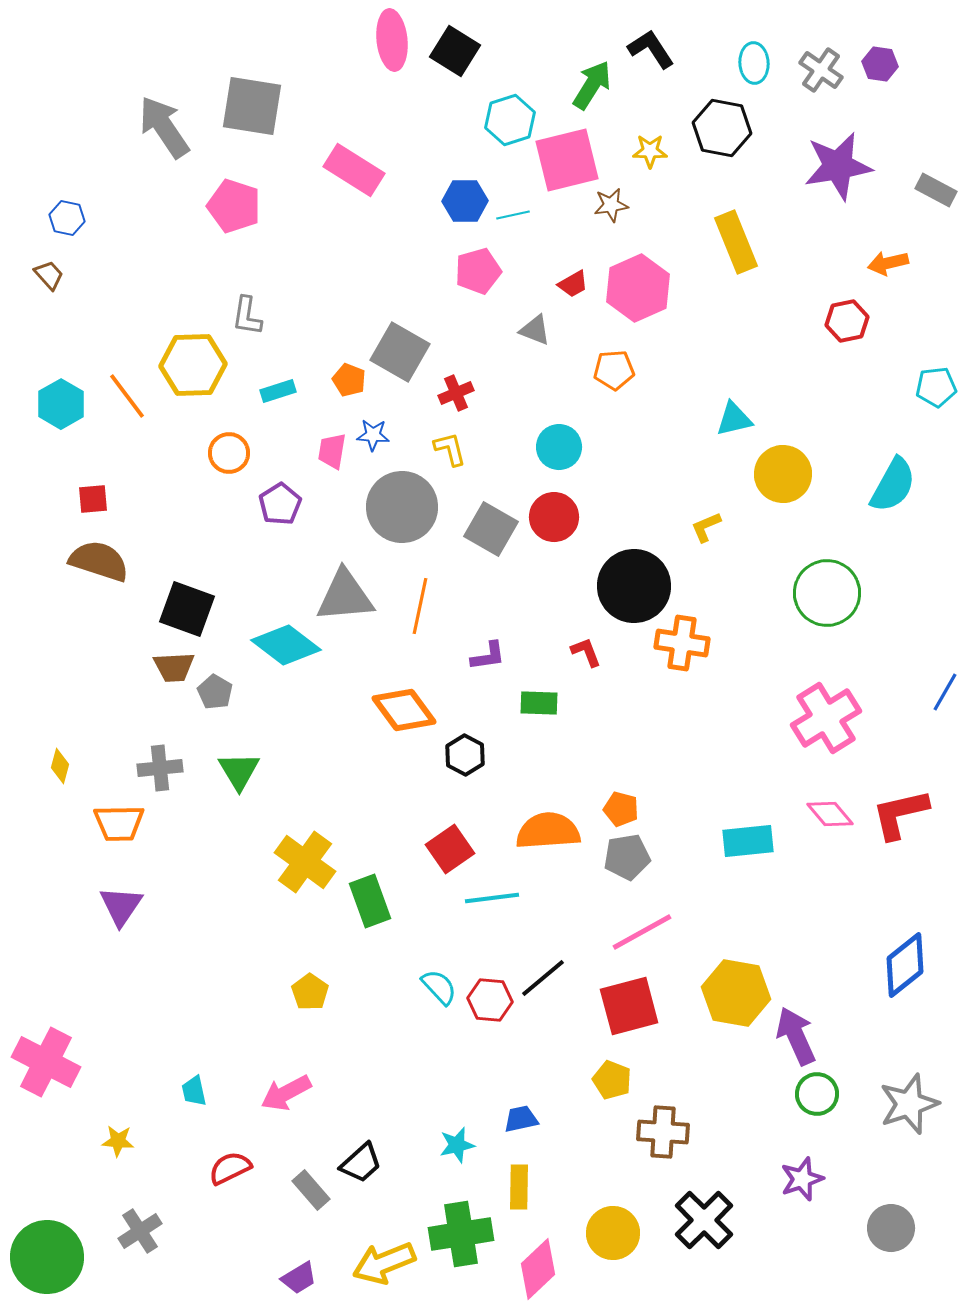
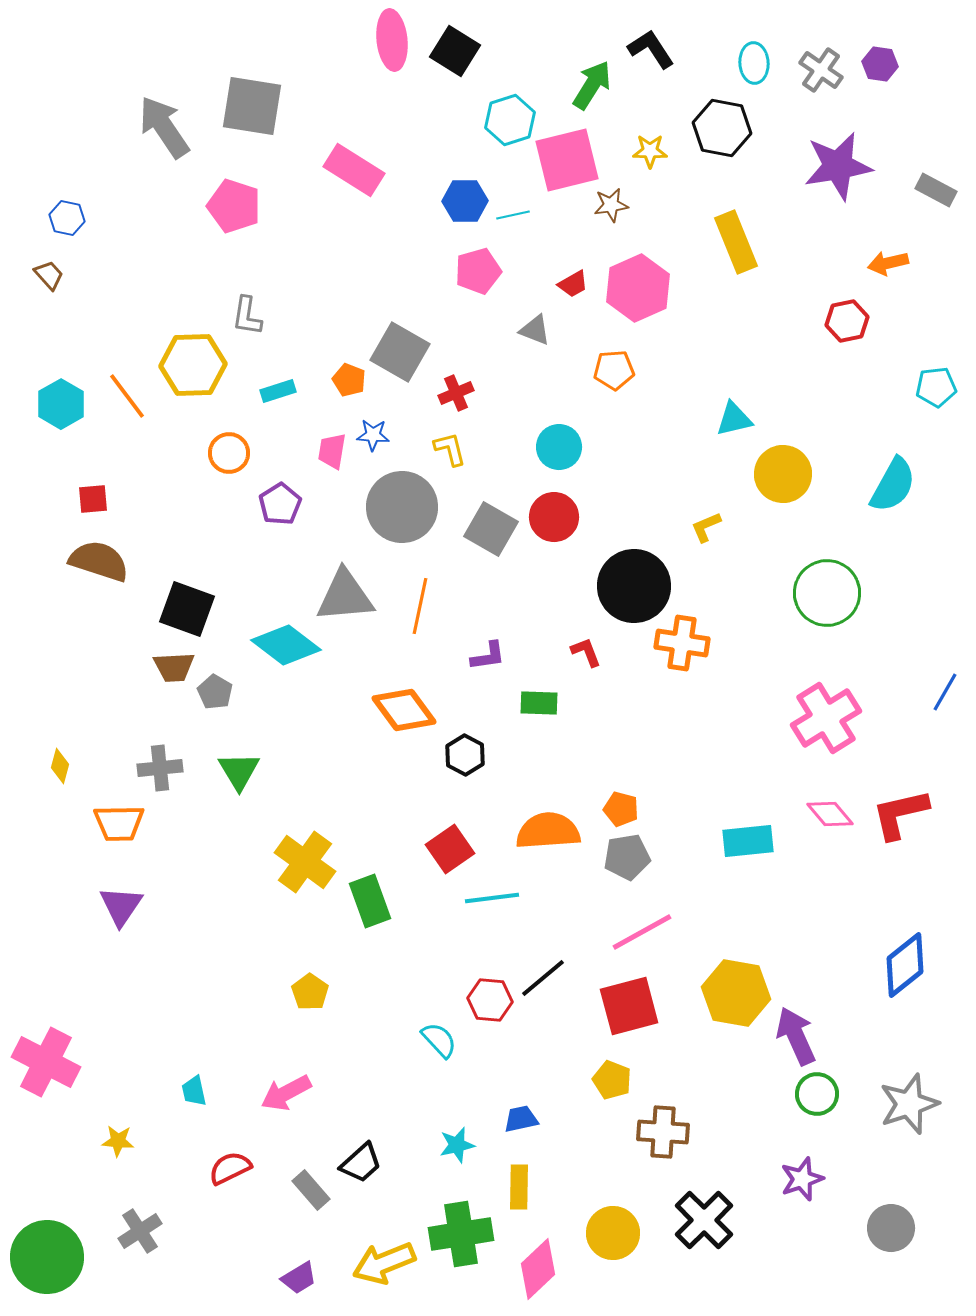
cyan semicircle at (439, 987): moved 53 px down
